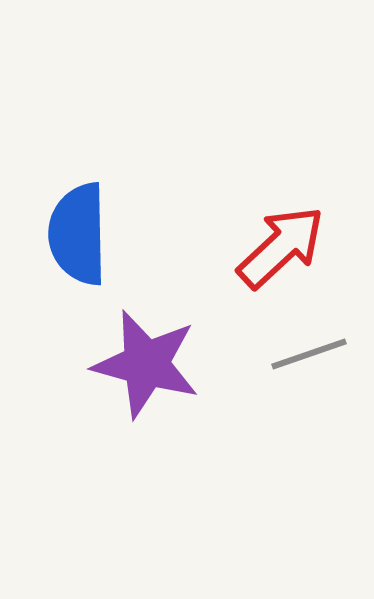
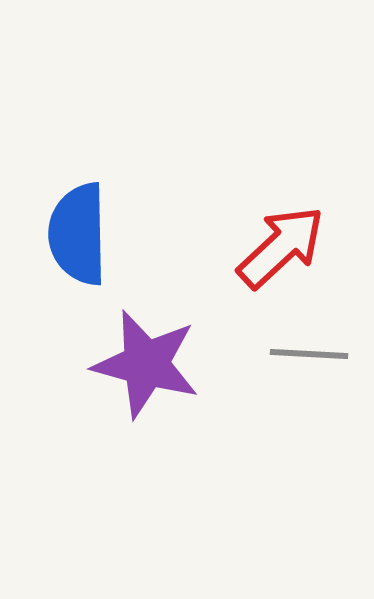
gray line: rotated 22 degrees clockwise
